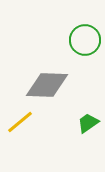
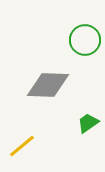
gray diamond: moved 1 px right
yellow line: moved 2 px right, 24 px down
